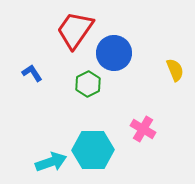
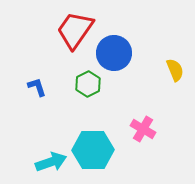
blue L-shape: moved 5 px right, 14 px down; rotated 15 degrees clockwise
